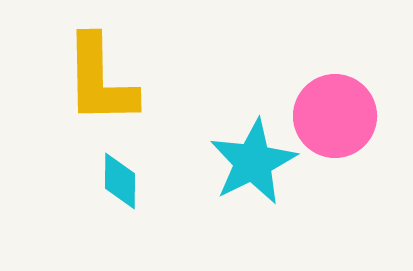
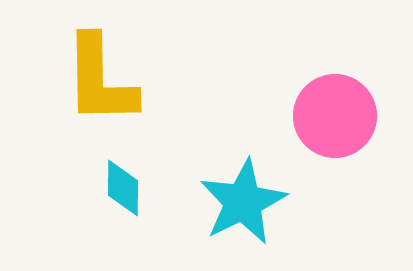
cyan star: moved 10 px left, 40 px down
cyan diamond: moved 3 px right, 7 px down
